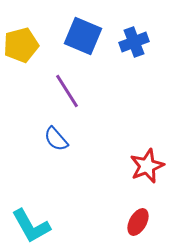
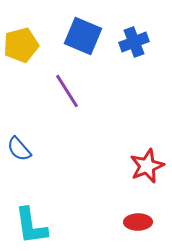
blue semicircle: moved 37 px left, 10 px down
red ellipse: rotated 60 degrees clockwise
cyan L-shape: rotated 21 degrees clockwise
